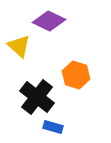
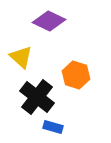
yellow triangle: moved 2 px right, 11 px down
